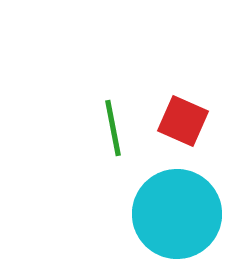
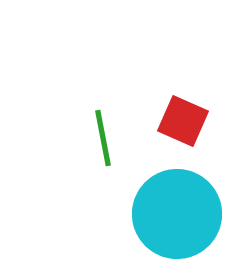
green line: moved 10 px left, 10 px down
